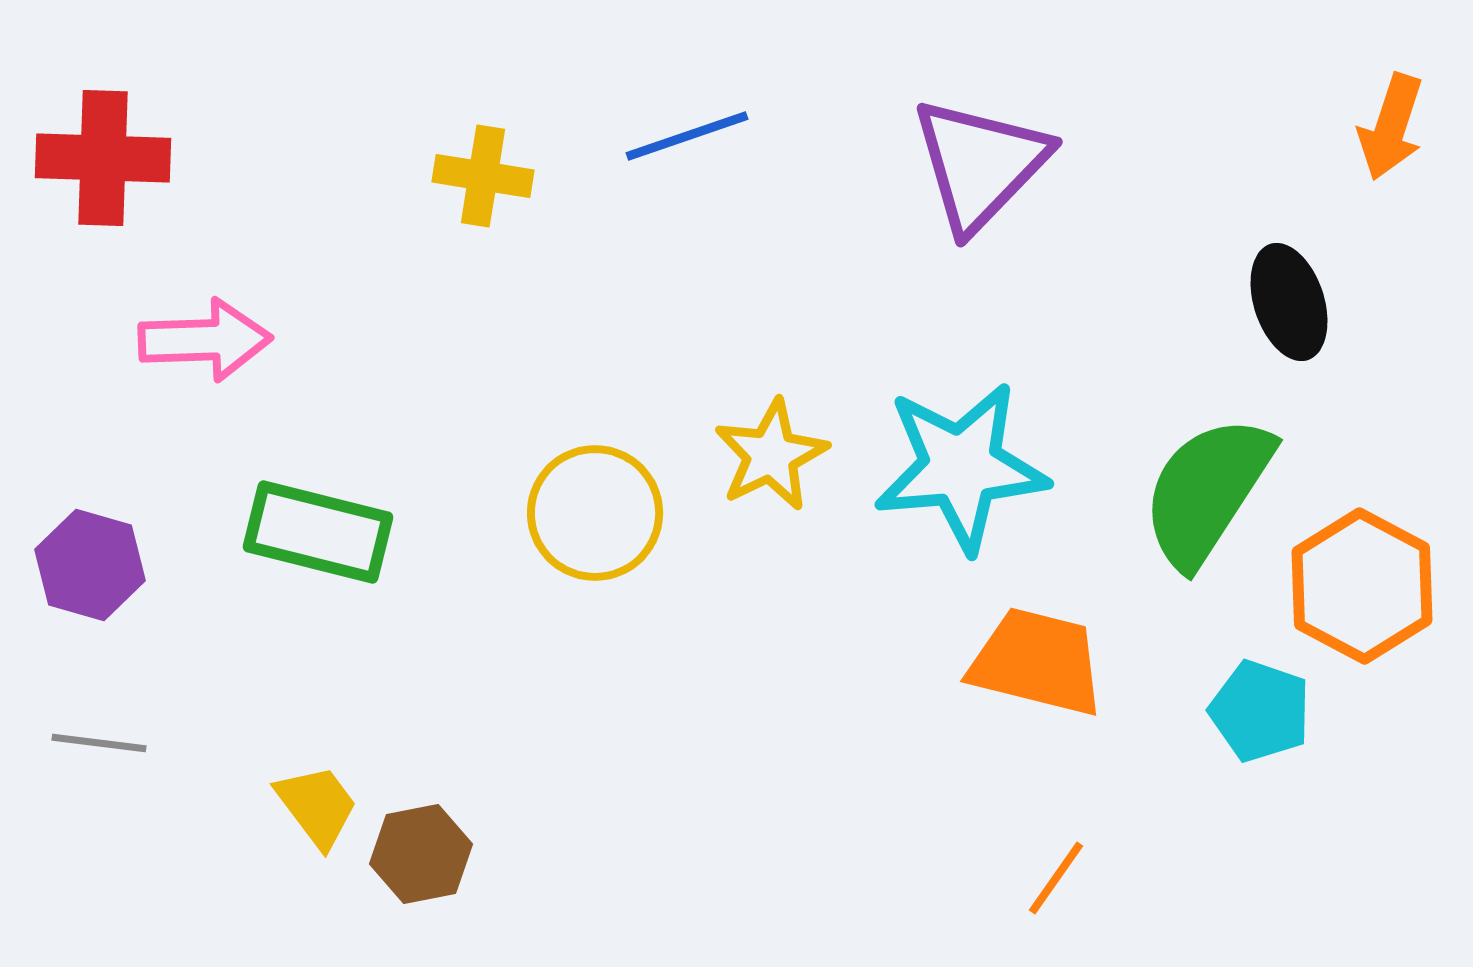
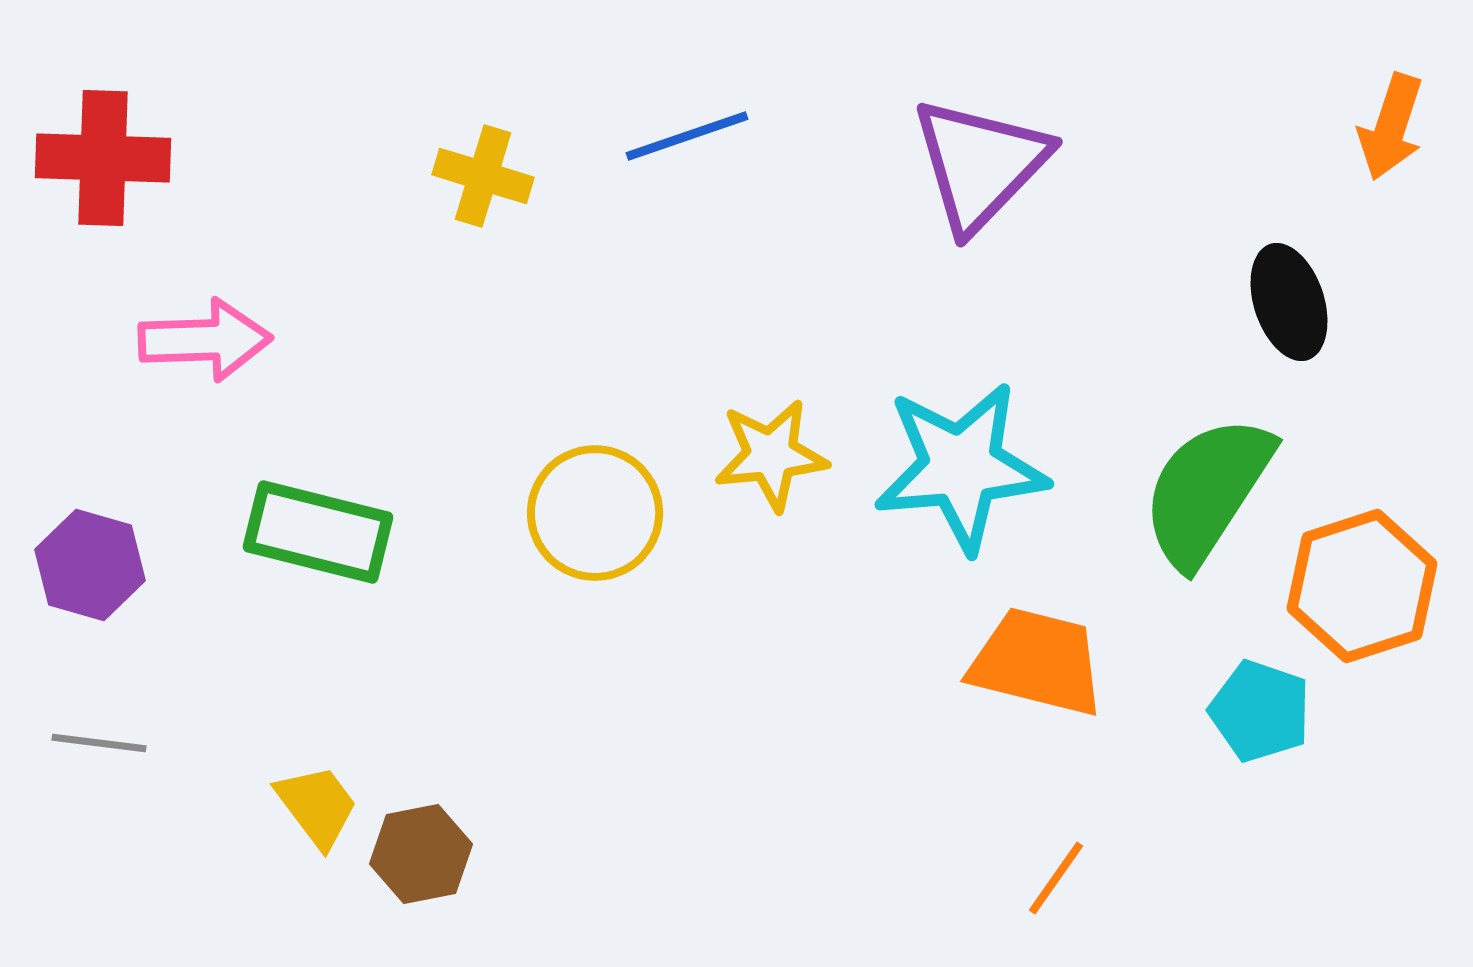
yellow cross: rotated 8 degrees clockwise
yellow star: rotated 20 degrees clockwise
orange hexagon: rotated 14 degrees clockwise
